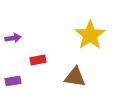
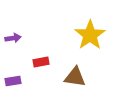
red rectangle: moved 3 px right, 2 px down
